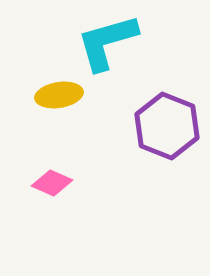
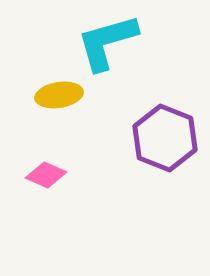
purple hexagon: moved 2 px left, 12 px down
pink diamond: moved 6 px left, 8 px up
